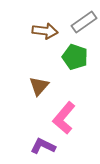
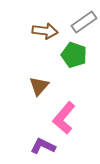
green pentagon: moved 1 px left, 2 px up
